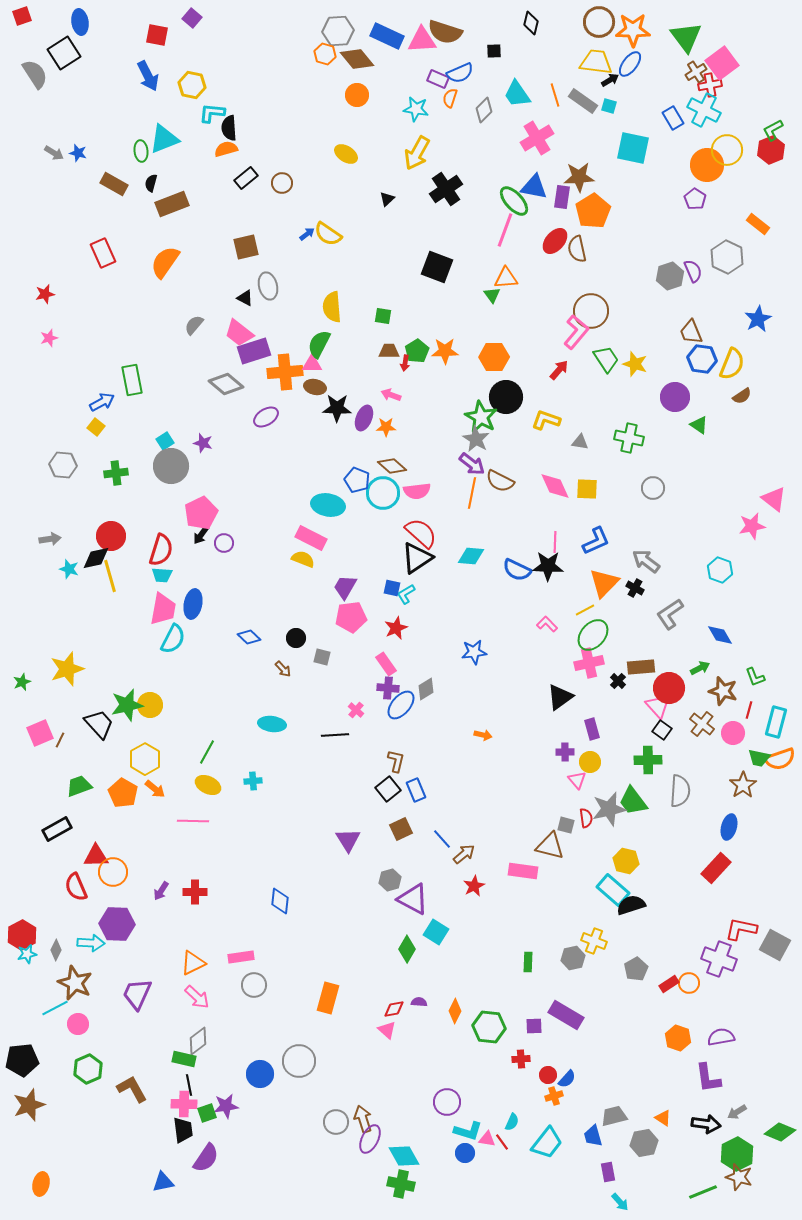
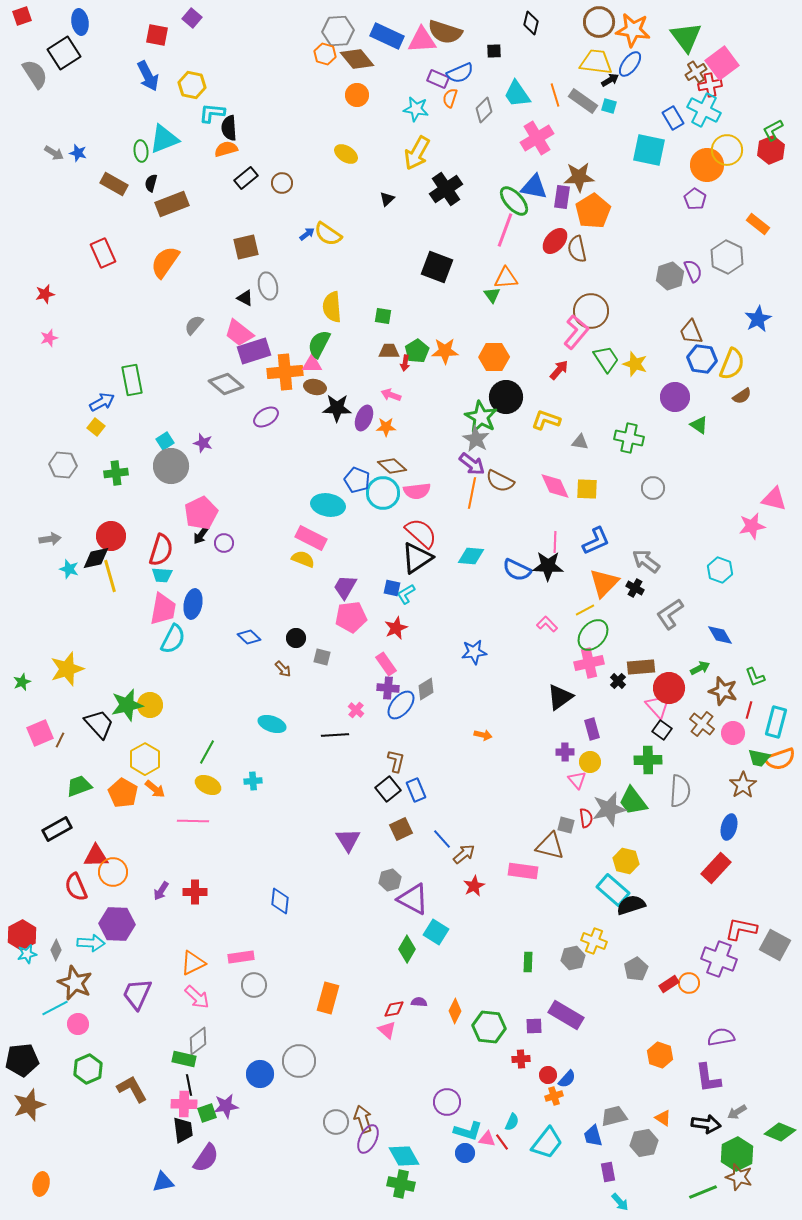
orange star at (633, 30): rotated 8 degrees clockwise
cyan square at (633, 148): moved 16 px right, 2 px down
pink triangle at (774, 499): rotated 24 degrees counterclockwise
cyan ellipse at (272, 724): rotated 12 degrees clockwise
orange hexagon at (678, 1038): moved 18 px left, 17 px down
purple ellipse at (370, 1139): moved 2 px left
